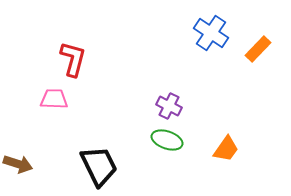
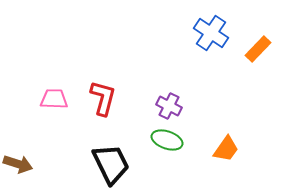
red L-shape: moved 30 px right, 39 px down
black trapezoid: moved 12 px right, 2 px up
